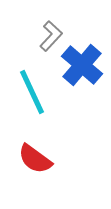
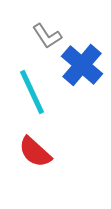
gray L-shape: moved 4 px left; rotated 104 degrees clockwise
red semicircle: moved 7 px up; rotated 6 degrees clockwise
